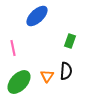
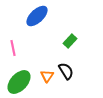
green rectangle: rotated 24 degrees clockwise
black semicircle: rotated 36 degrees counterclockwise
